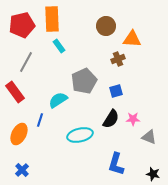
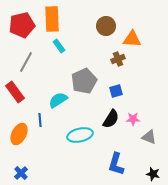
blue line: rotated 24 degrees counterclockwise
blue cross: moved 1 px left, 3 px down
